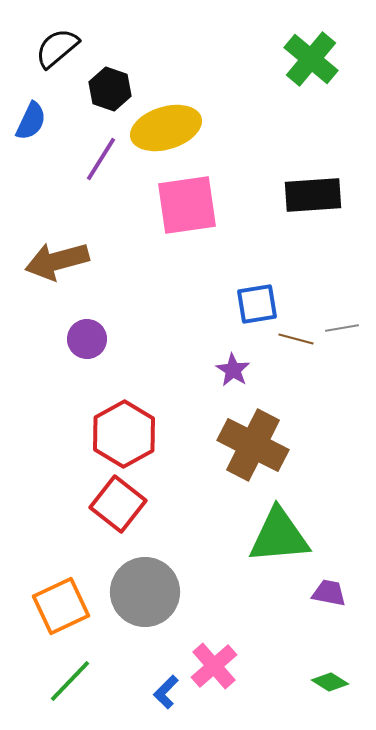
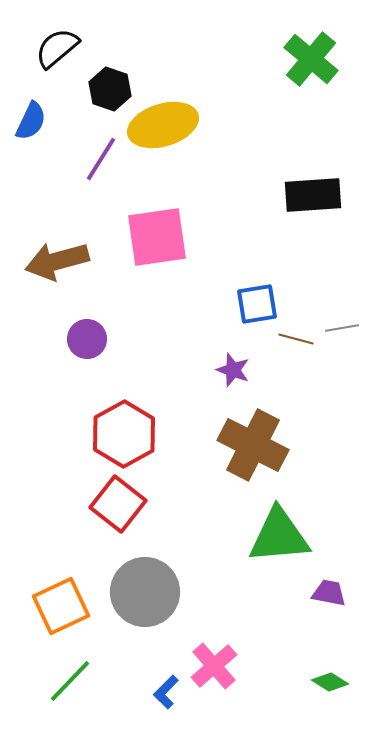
yellow ellipse: moved 3 px left, 3 px up
pink square: moved 30 px left, 32 px down
purple star: rotated 12 degrees counterclockwise
